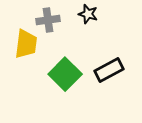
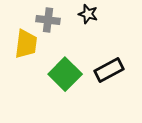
gray cross: rotated 15 degrees clockwise
